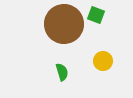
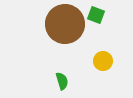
brown circle: moved 1 px right
green semicircle: moved 9 px down
